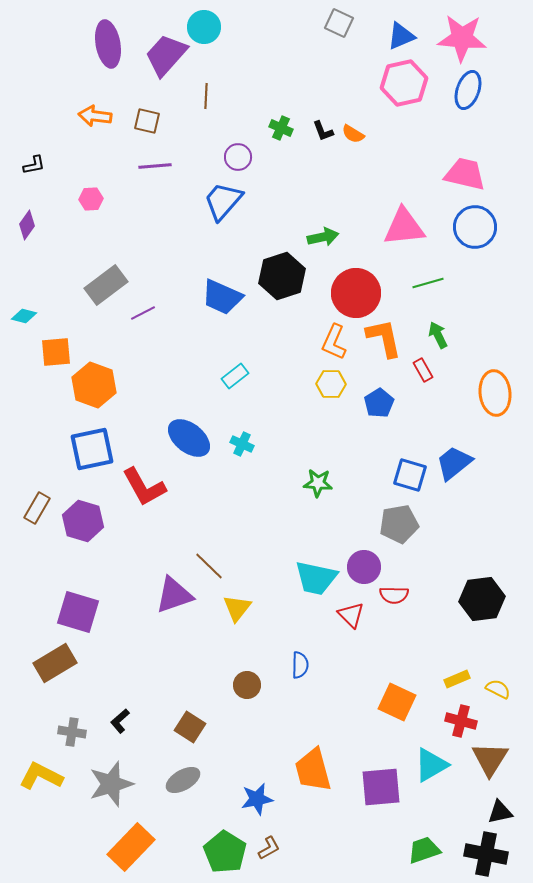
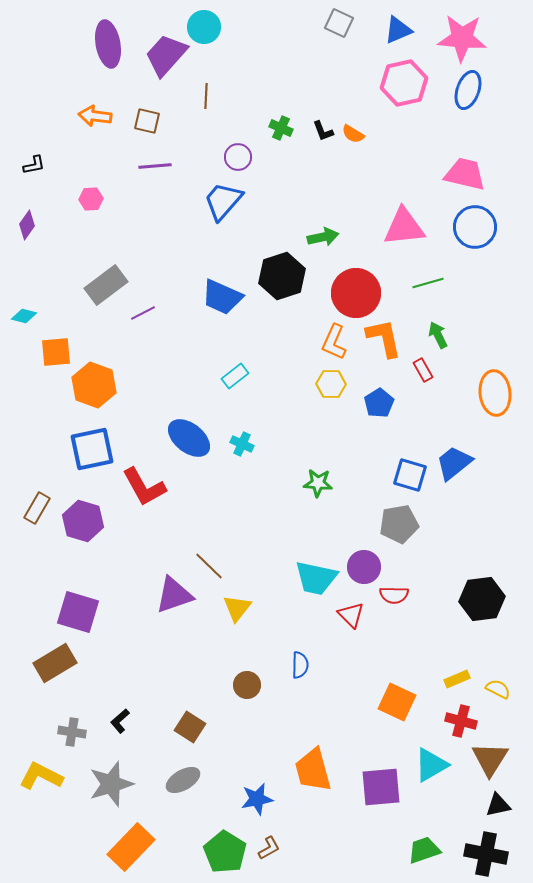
blue triangle at (401, 36): moved 3 px left, 6 px up
black triangle at (500, 812): moved 2 px left, 7 px up
